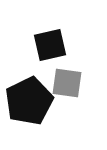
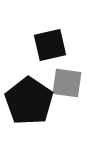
black pentagon: rotated 12 degrees counterclockwise
